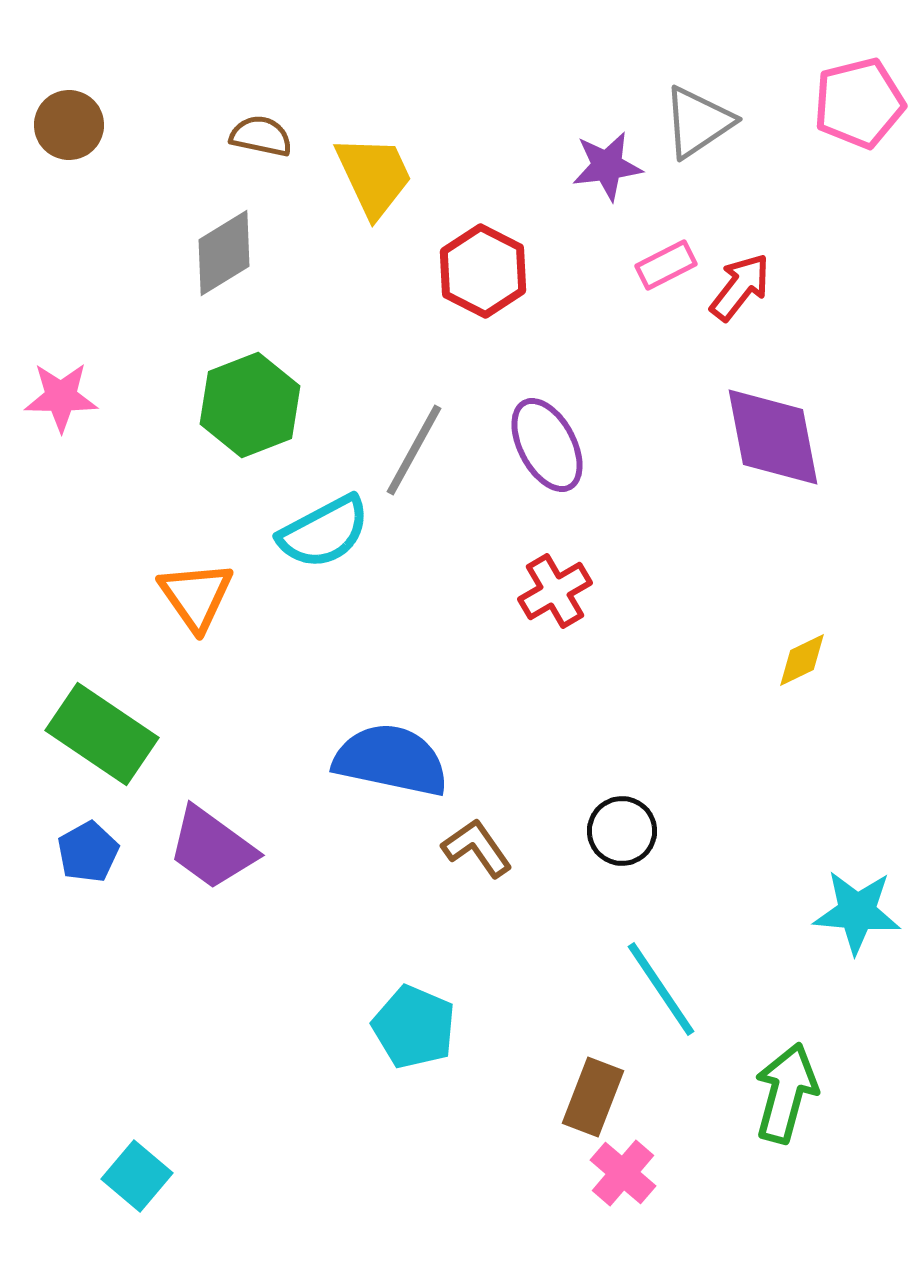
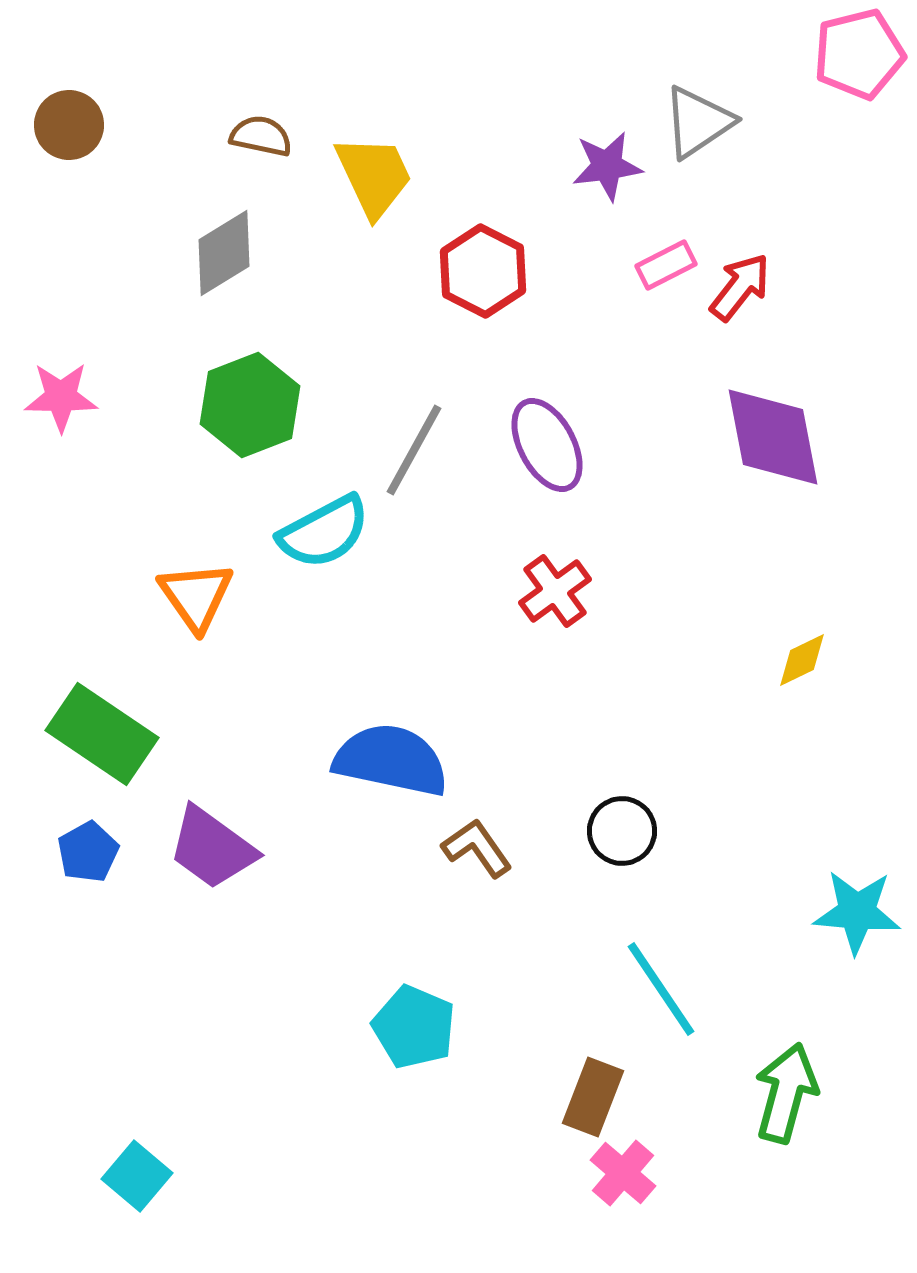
pink pentagon: moved 49 px up
red cross: rotated 6 degrees counterclockwise
